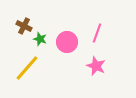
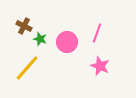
pink star: moved 4 px right
